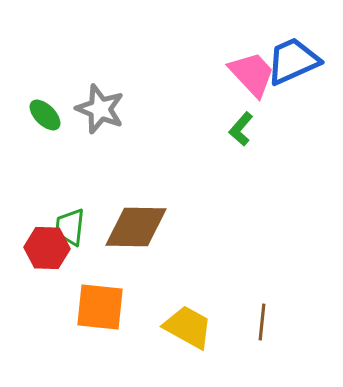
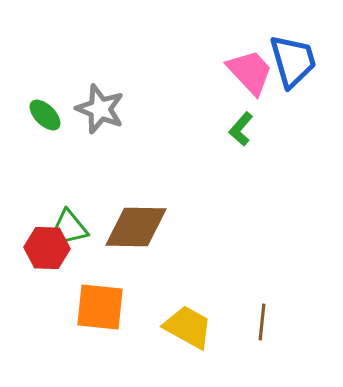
blue trapezoid: rotated 98 degrees clockwise
pink trapezoid: moved 2 px left, 2 px up
green trapezoid: rotated 45 degrees counterclockwise
